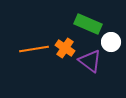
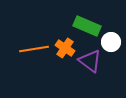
green rectangle: moved 1 px left, 2 px down
